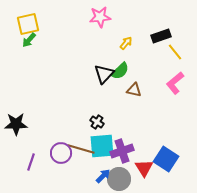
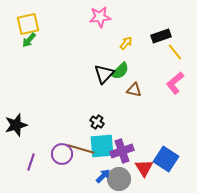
black star: moved 1 px down; rotated 15 degrees counterclockwise
purple circle: moved 1 px right, 1 px down
